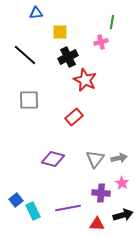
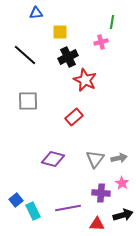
gray square: moved 1 px left, 1 px down
